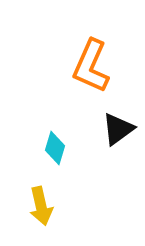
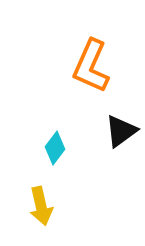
black triangle: moved 3 px right, 2 px down
cyan diamond: rotated 20 degrees clockwise
